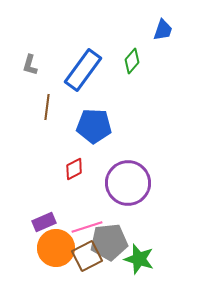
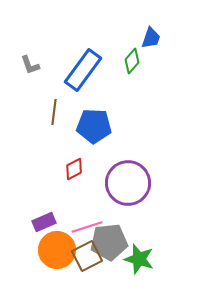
blue trapezoid: moved 12 px left, 8 px down
gray L-shape: rotated 35 degrees counterclockwise
brown line: moved 7 px right, 5 px down
orange circle: moved 1 px right, 2 px down
